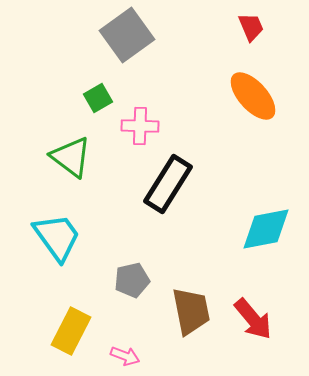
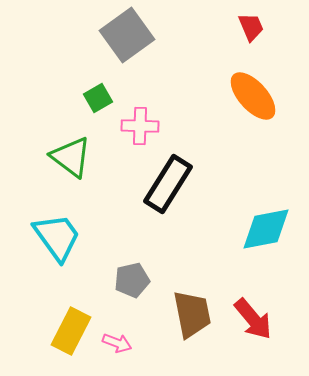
brown trapezoid: moved 1 px right, 3 px down
pink arrow: moved 8 px left, 13 px up
